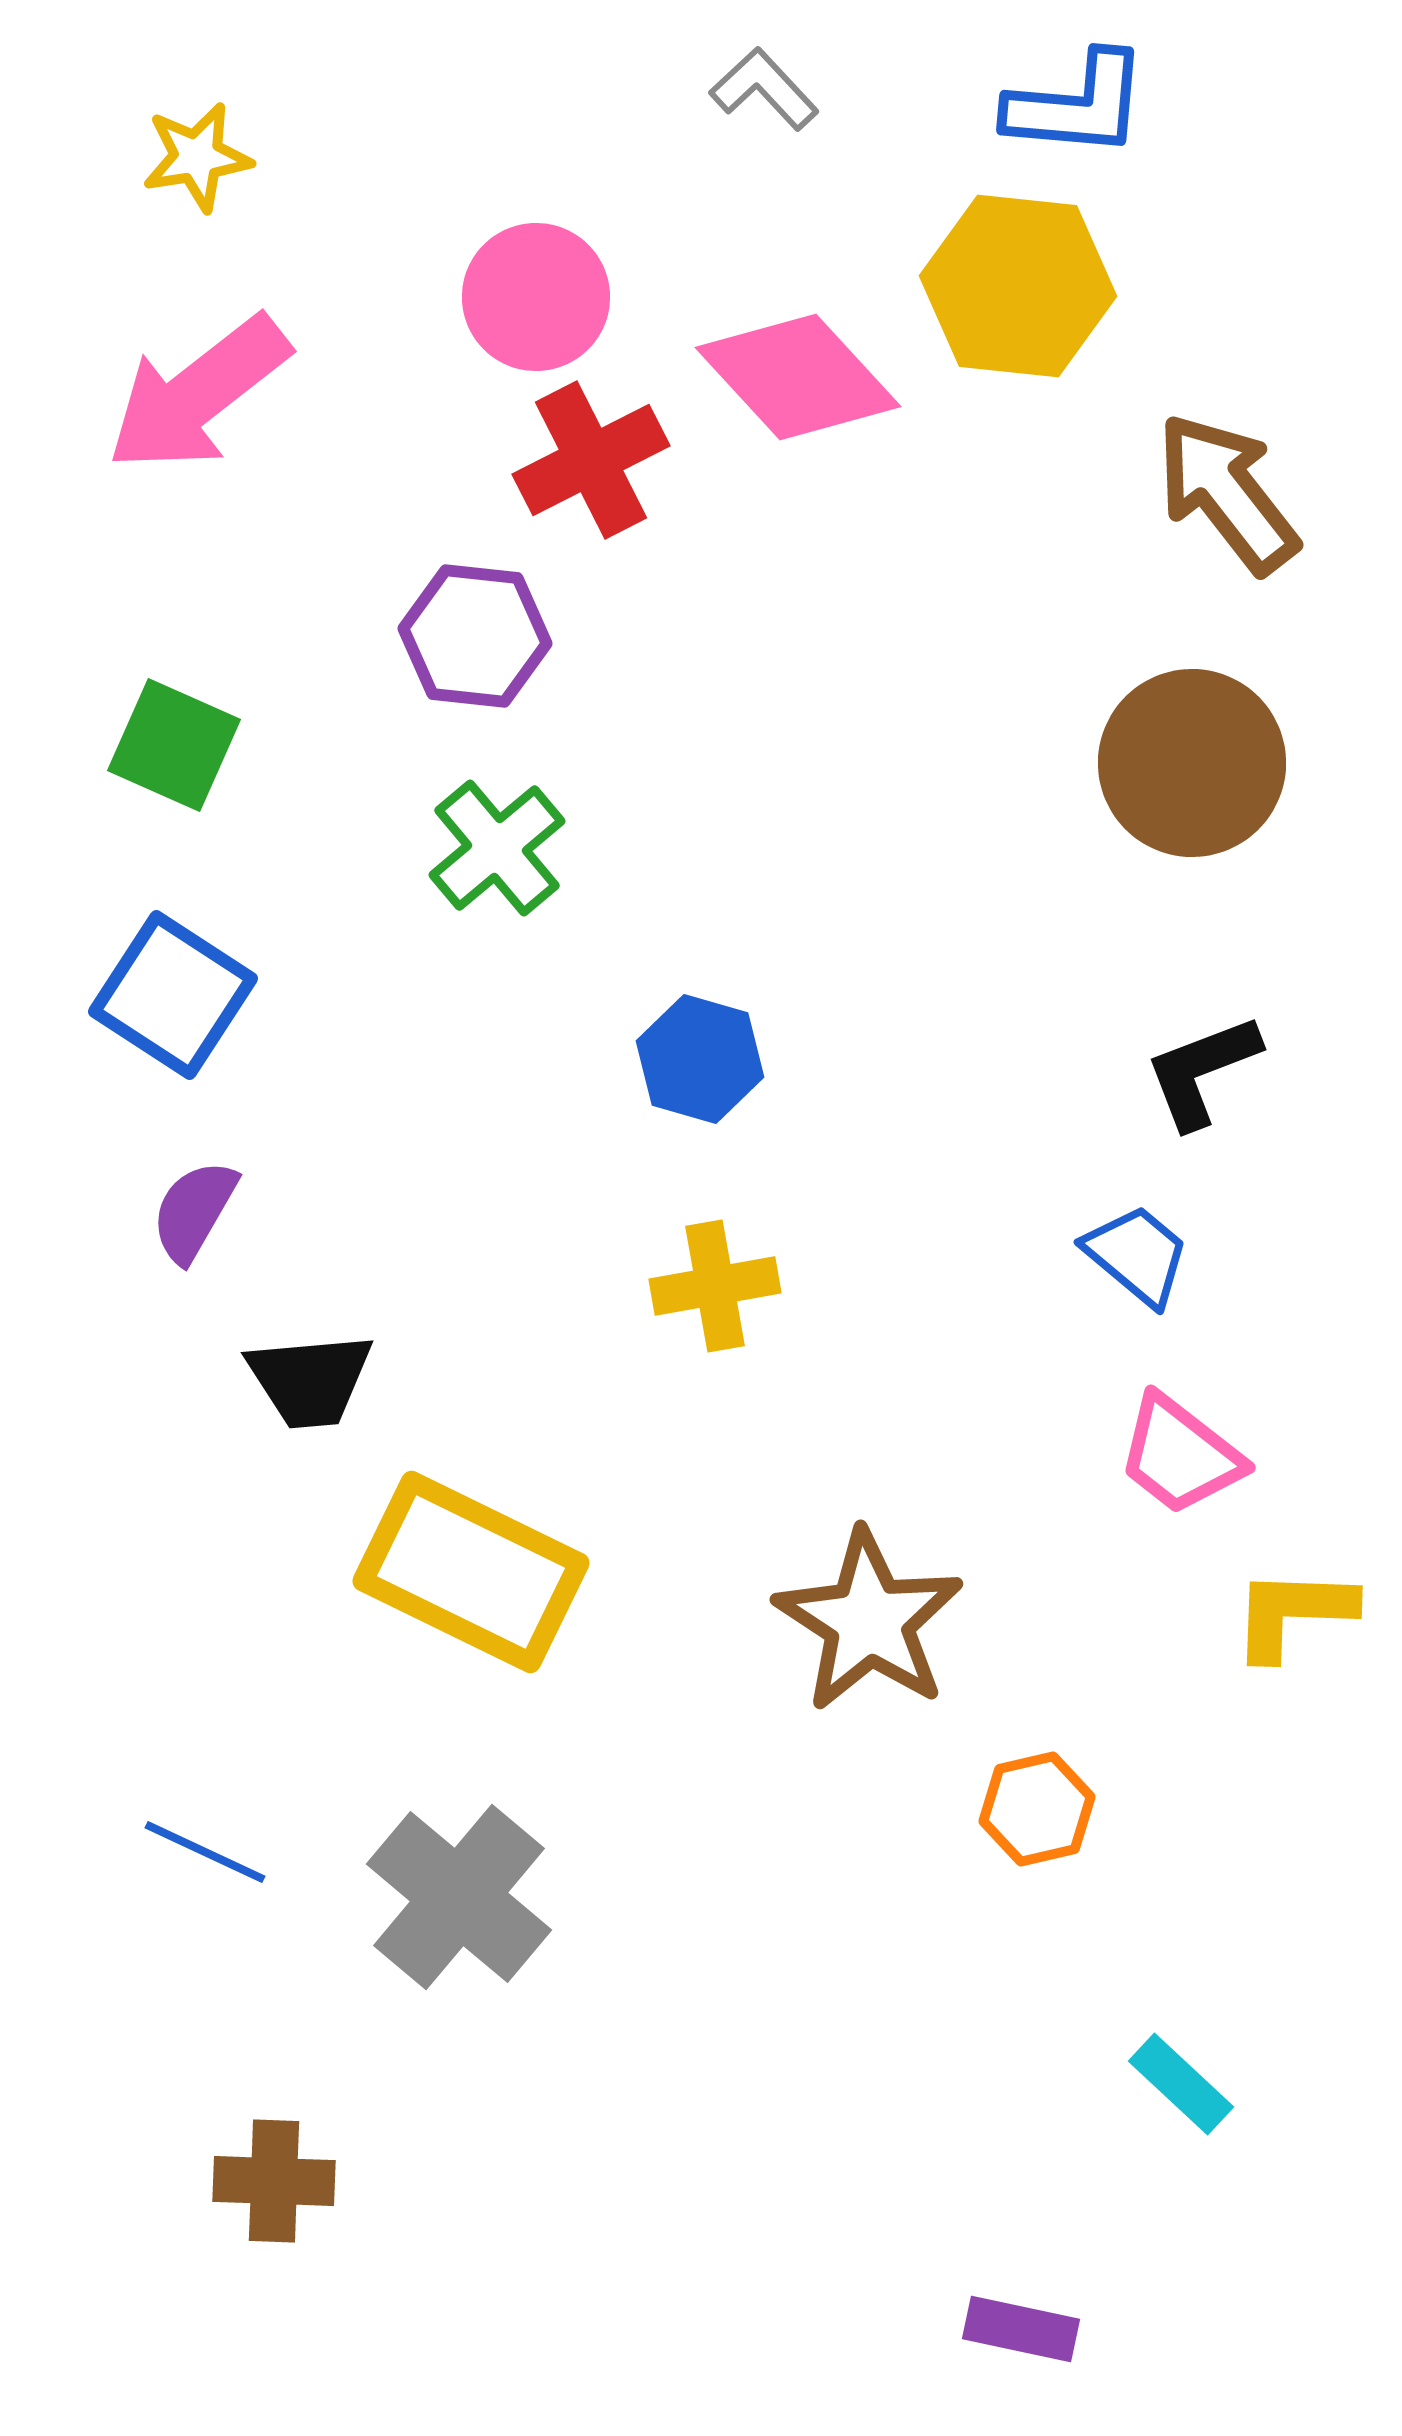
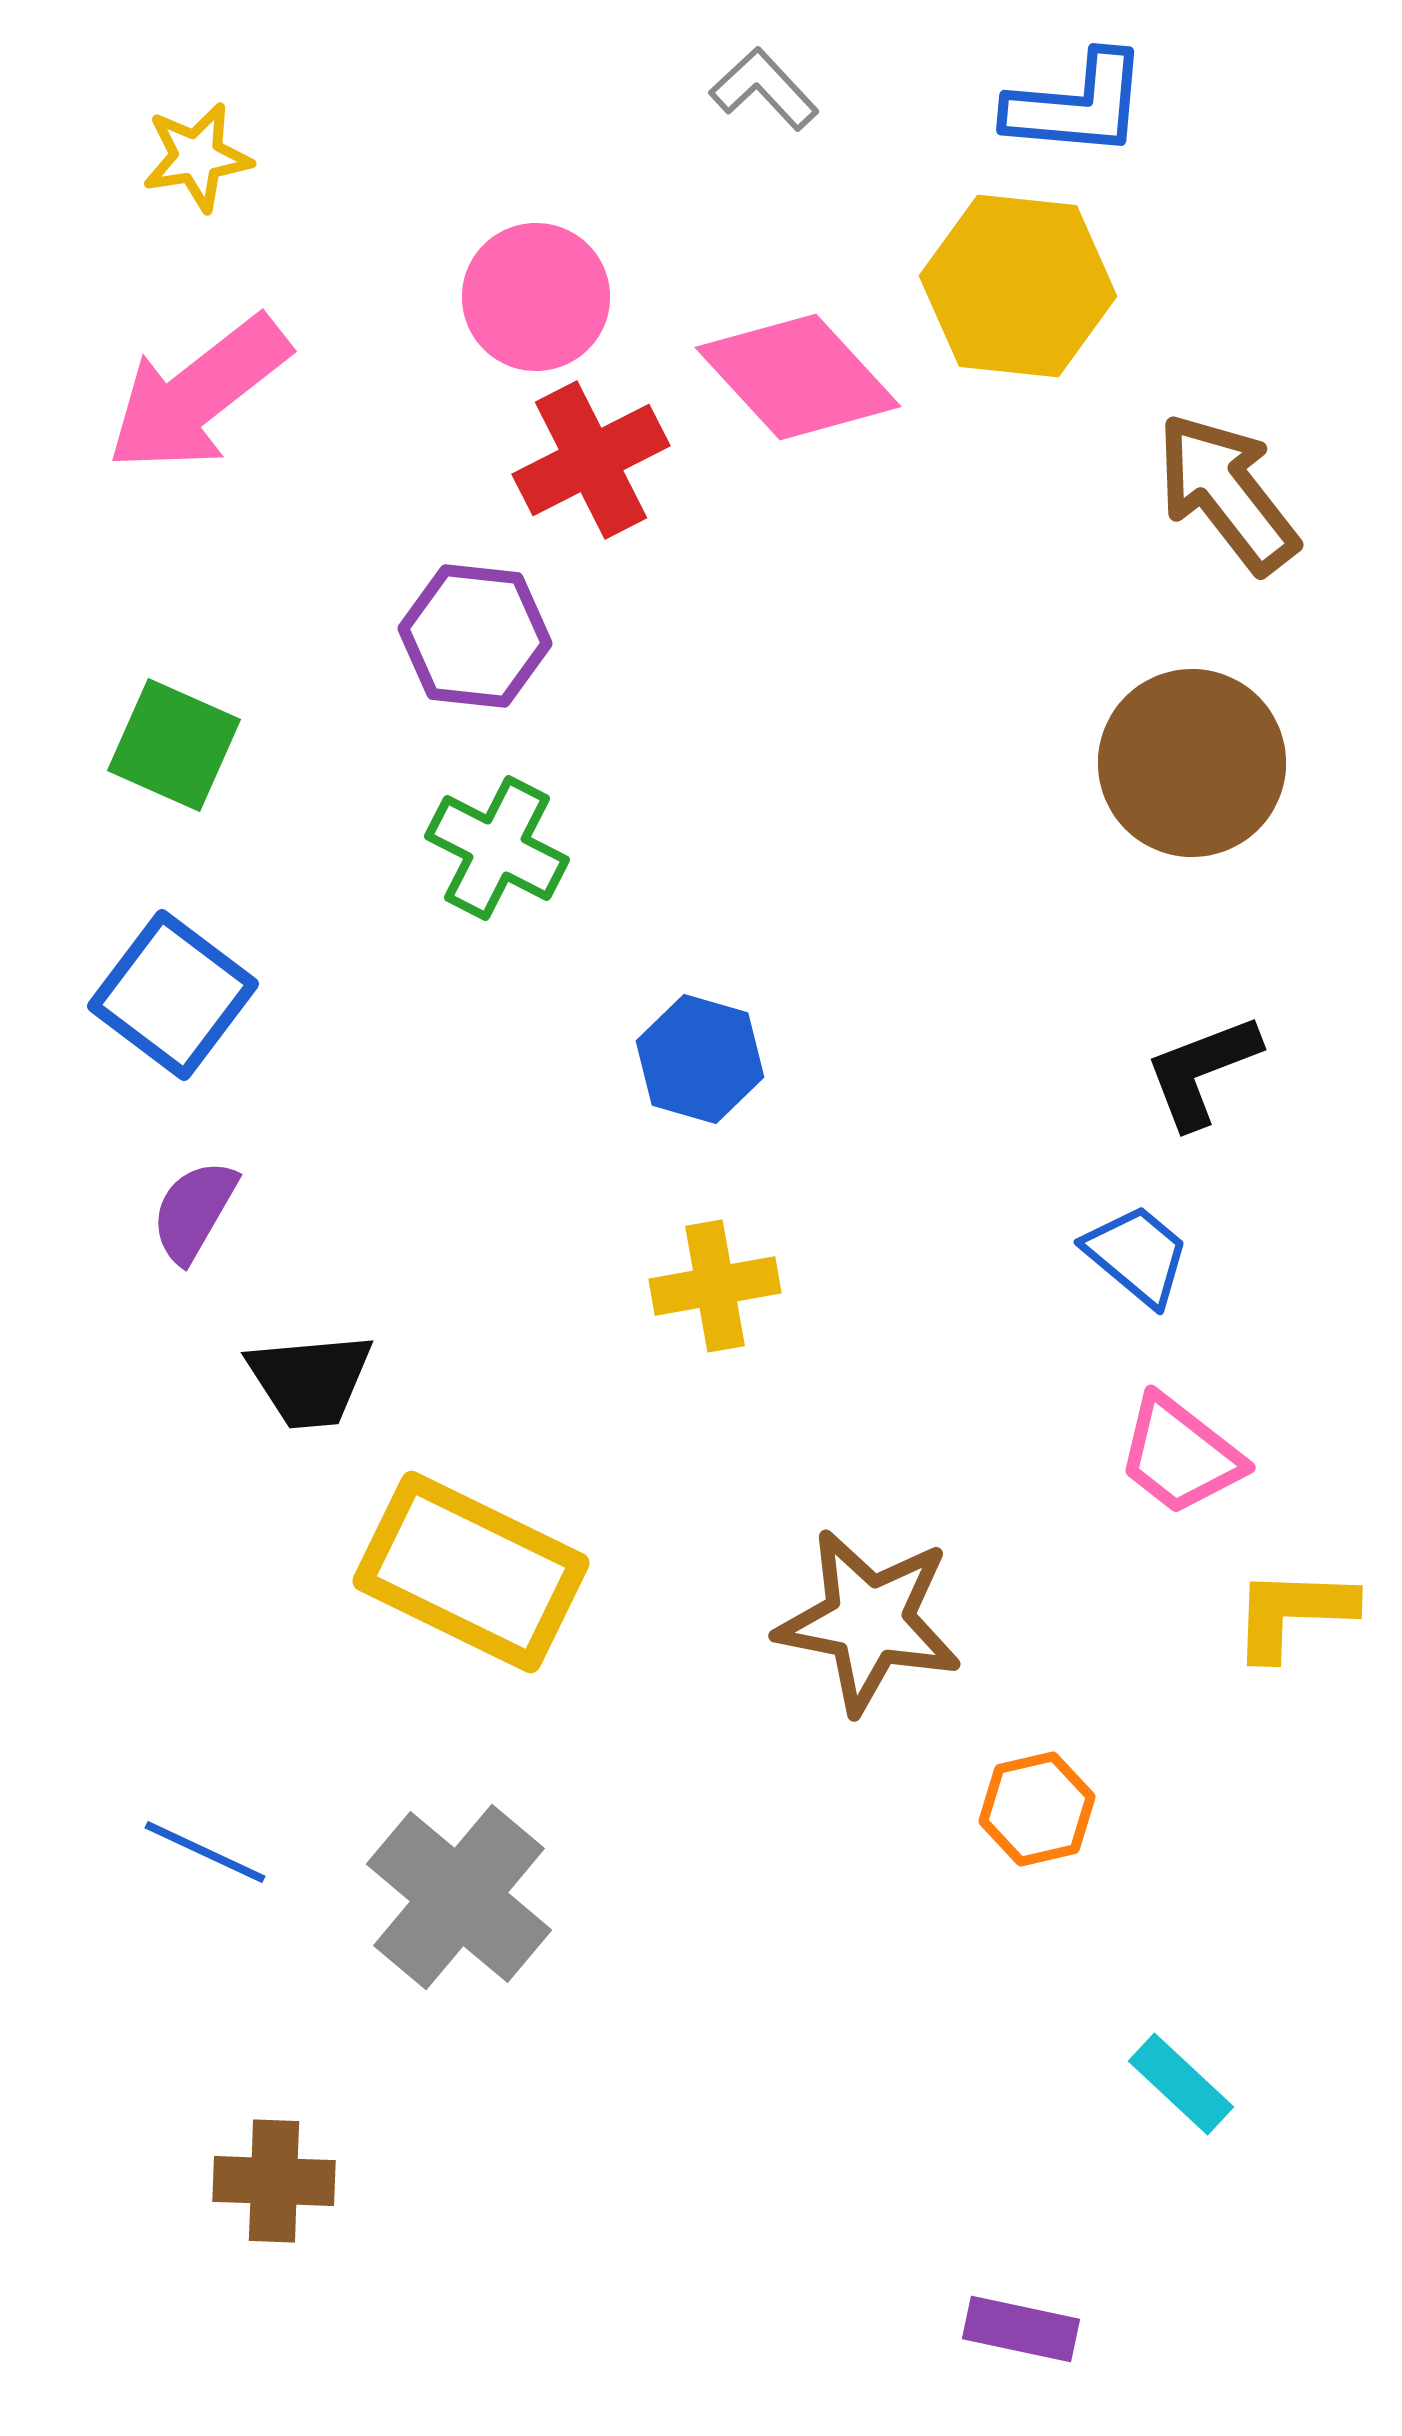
green cross: rotated 23 degrees counterclockwise
blue square: rotated 4 degrees clockwise
brown star: rotated 22 degrees counterclockwise
